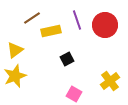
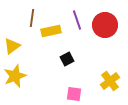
brown line: rotated 48 degrees counterclockwise
yellow triangle: moved 3 px left, 4 px up
pink square: rotated 21 degrees counterclockwise
